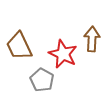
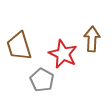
brown trapezoid: rotated 8 degrees clockwise
